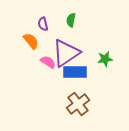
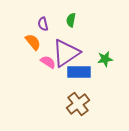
orange semicircle: moved 2 px right, 1 px down
blue rectangle: moved 4 px right
